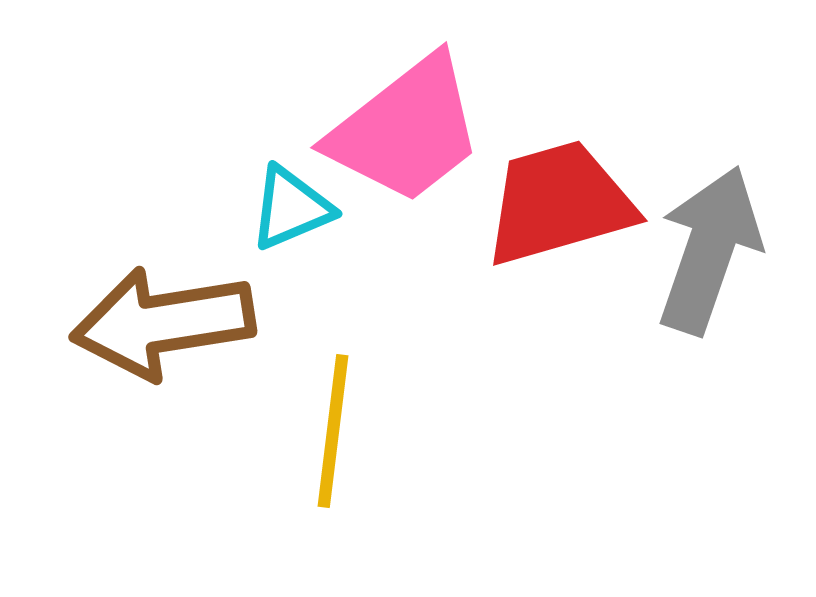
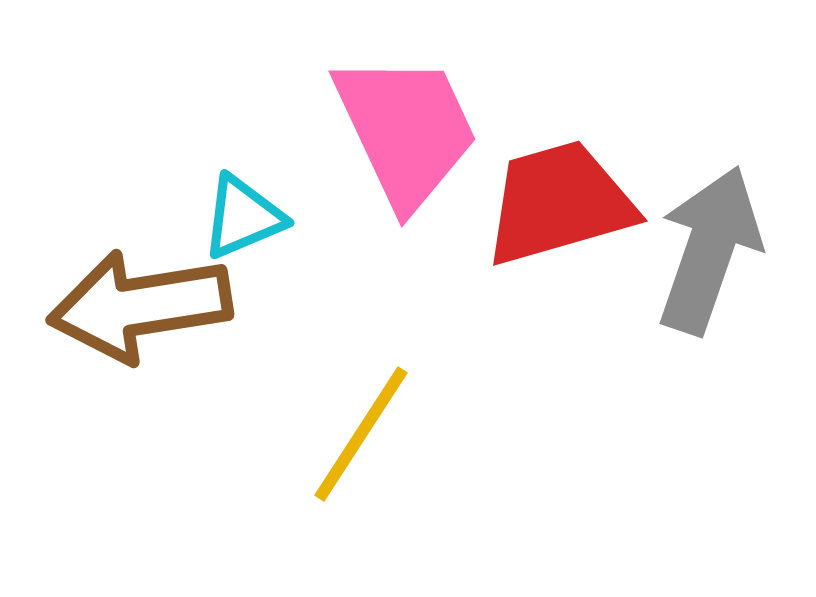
pink trapezoid: rotated 77 degrees counterclockwise
cyan triangle: moved 48 px left, 9 px down
brown arrow: moved 23 px left, 17 px up
yellow line: moved 28 px right, 3 px down; rotated 26 degrees clockwise
